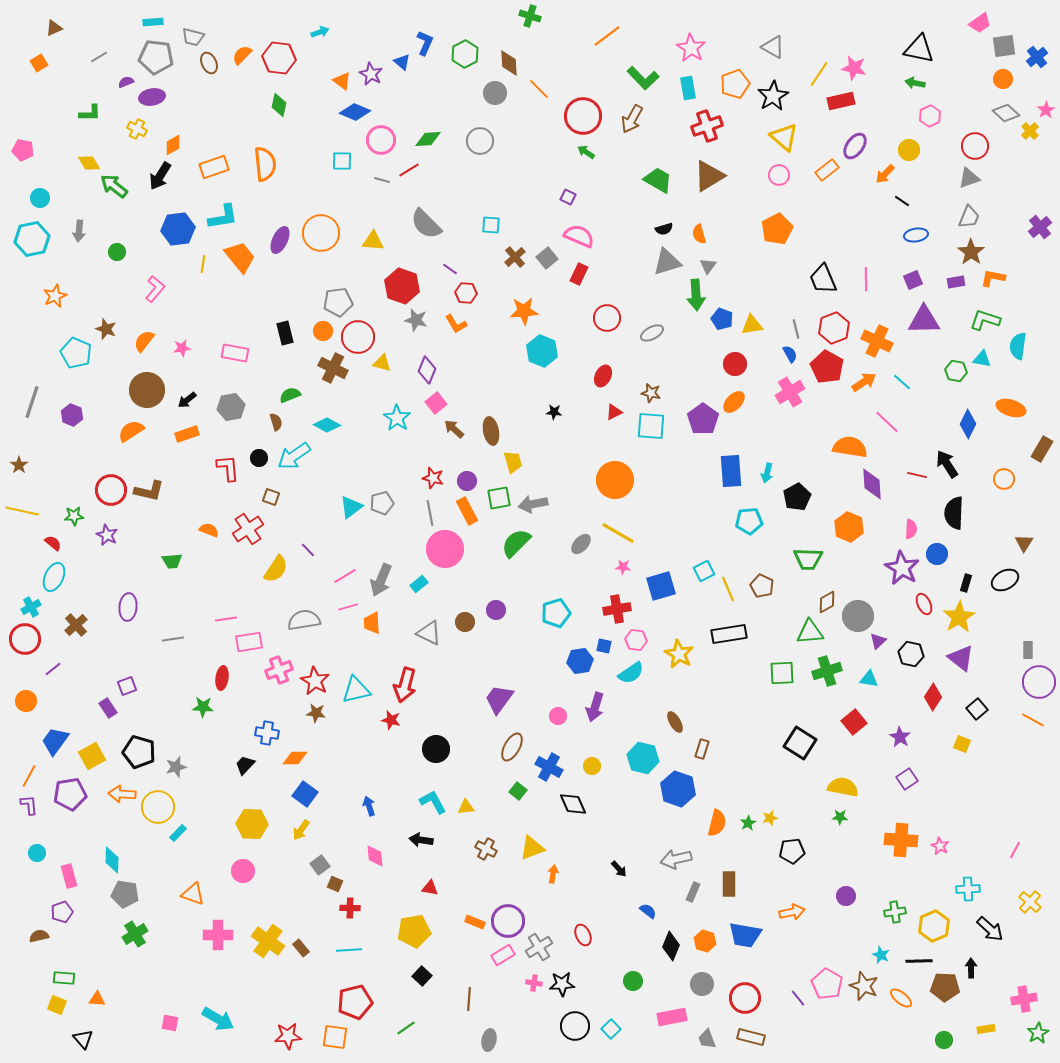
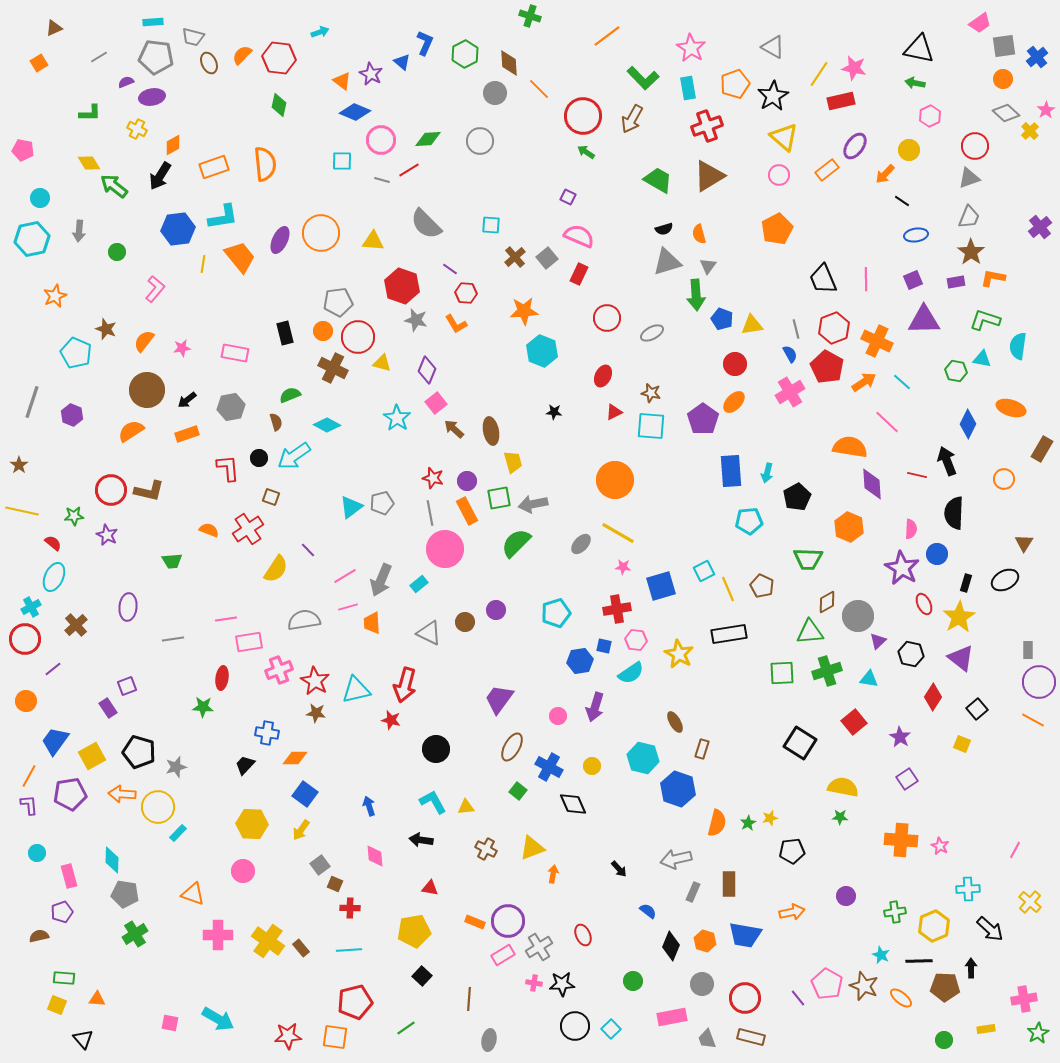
black arrow at (947, 464): moved 3 px up; rotated 12 degrees clockwise
